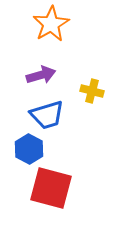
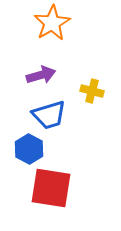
orange star: moved 1 px right, 1 px up
blue trapezoid: moved 2 px right
red square: rotated 6 degrees counterclockwise
